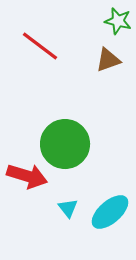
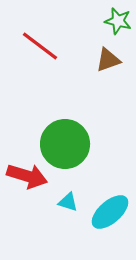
cyan triangle: moved 6 px up; rotated 35 degrees counterclockwise
